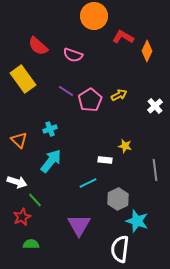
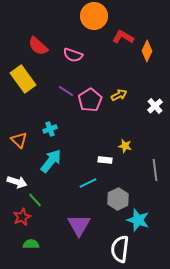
cyan star: moved 1 px right, 1 px up
